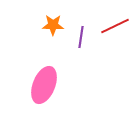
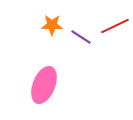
orange star: moved 1 px left
purple line: rotated 65 degrees counterclockwise
